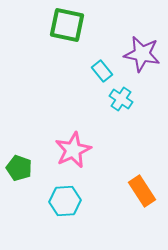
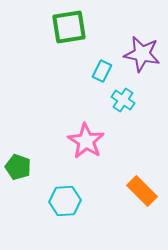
green square: moved 2 px right, 2 px down; rotated 21 degrees counterclockwise
cyan rectangle: rotated 65 degrees clockwise
cyan cross: moved 2 px right, 1 px down
pink star: moved 13 px right, 9 px up; rotated 15 degrees counterclockwise
green pentagon: moved 1 px left, 1 px up
orange rectangle: rotated 12 degrees counterclockwise
